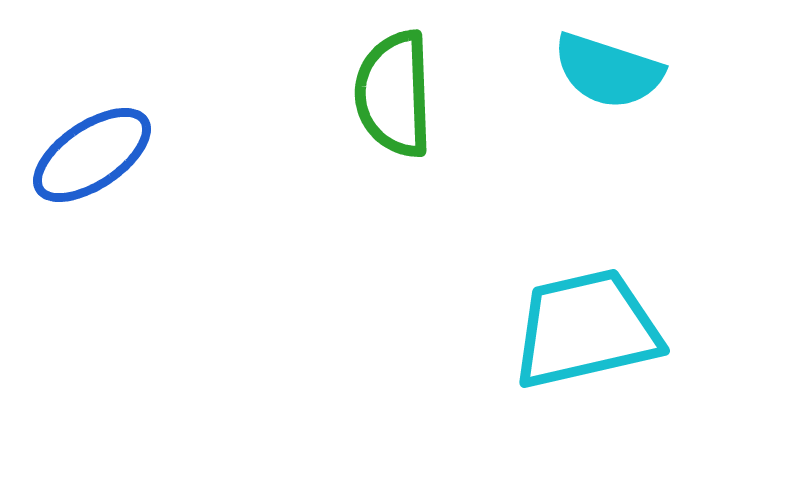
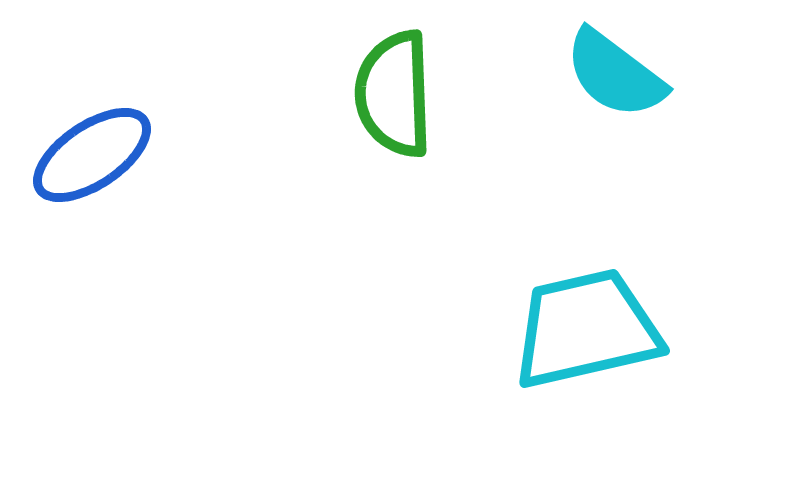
cyan semicircle: moved 7 px right, 3 px down; rotated 19 degrees clockwise
